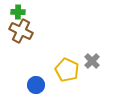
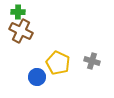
gray cross: rotated 28 degrees counterclockwise
yellow pentagon: moved 9 px left, 7 px up
blue circle: moved 1 px right, 8 px up
